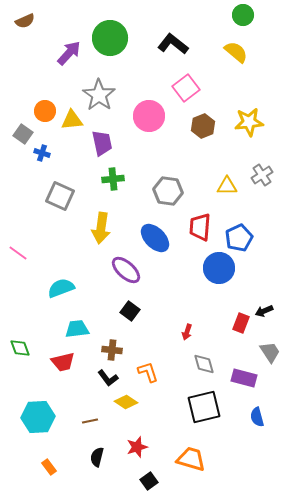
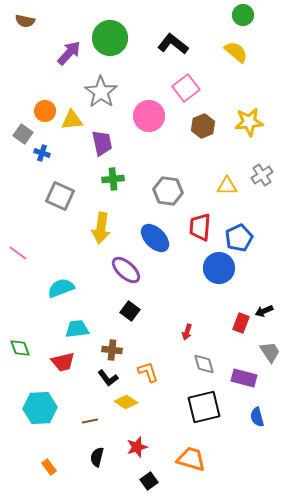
brown semicircle at (25, 21): rotated 36 degrees clockwise
gray star at (99, 95): moved 2 px right, 3 px up
cyan hexagon at (38, 417): moved 2 px right, 9 px up
